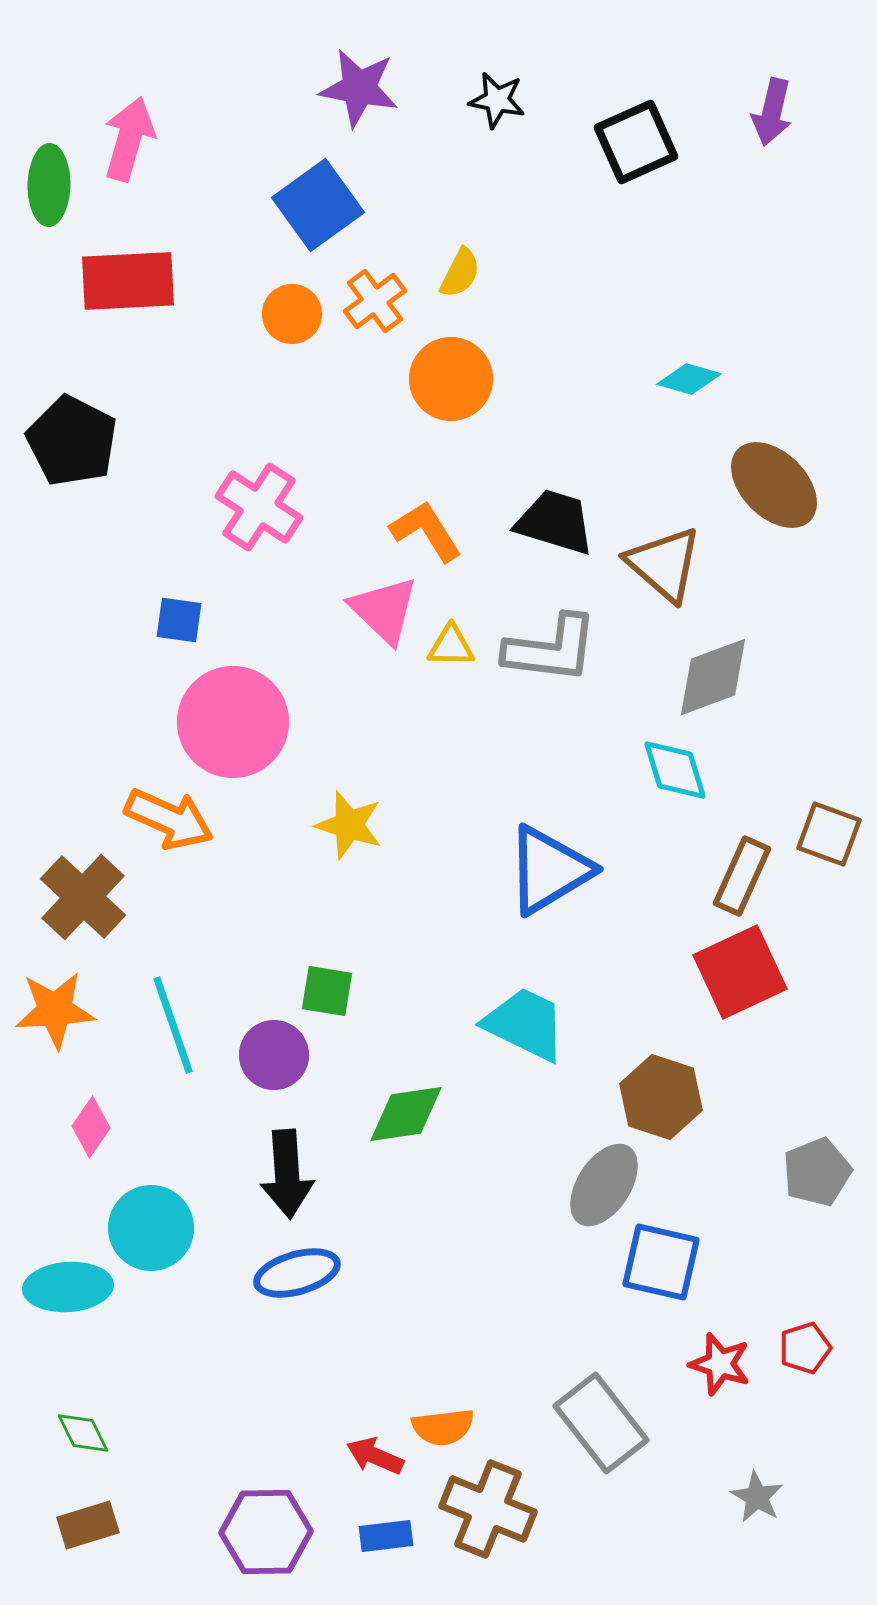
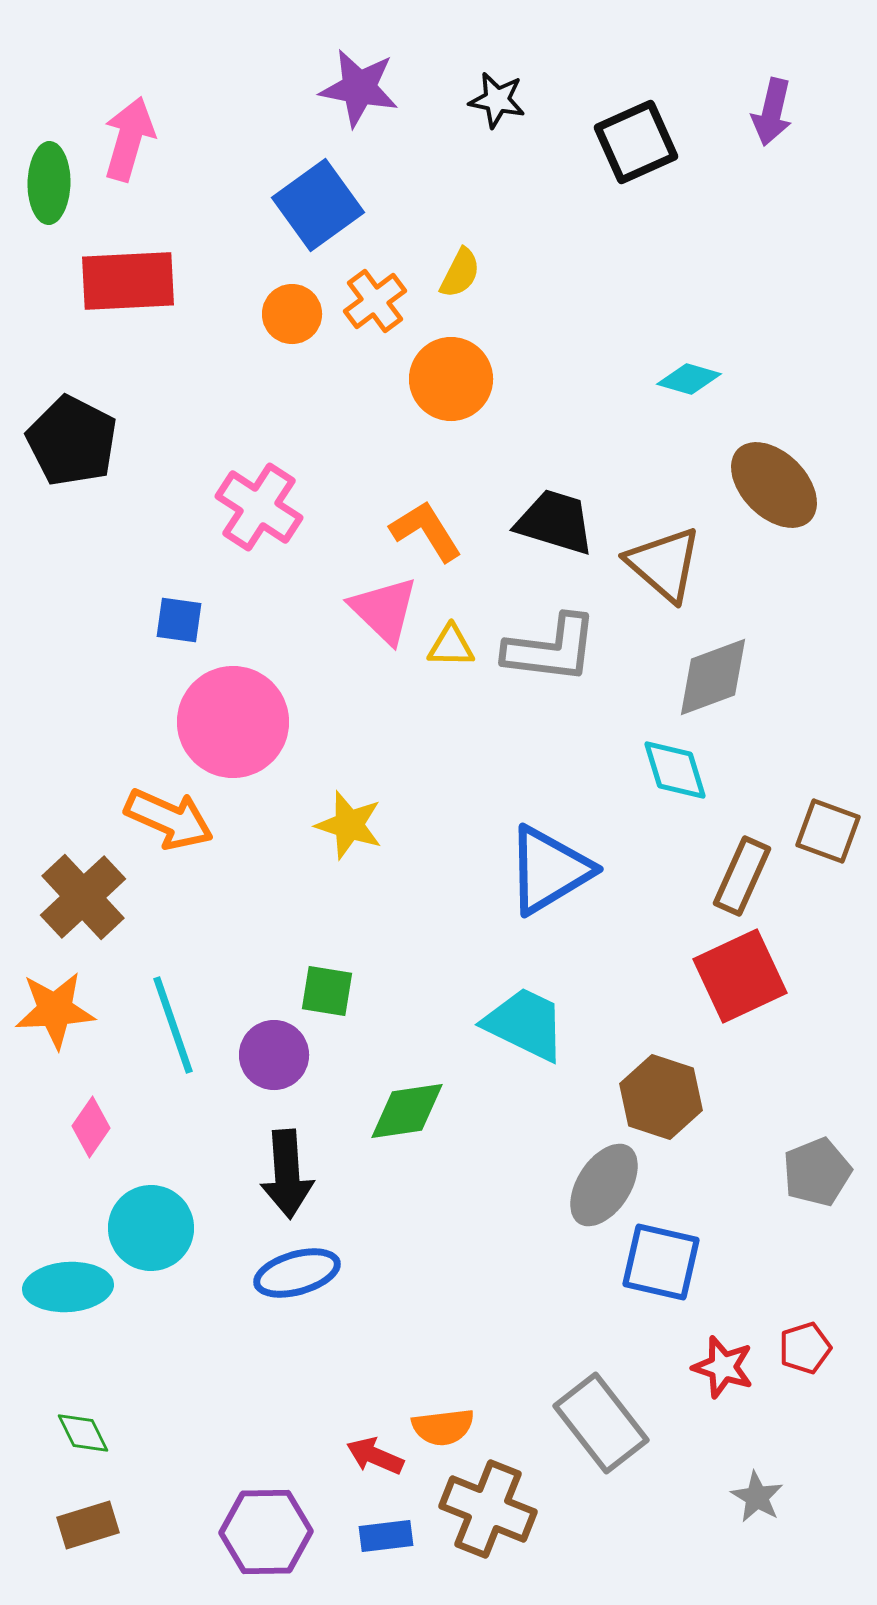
green ellipse at (49, 185): moved 2 px up
brown square at (829, 834): moved 1 px left, 3 px up
brown cross at (83, 897): rotated 4 degrees clockwise
red square at (740, 972): moved 4 px down
green diamond at (406, 1114): moved 1 px right, 3 px up
red star at (720, 1364): moved 3 px right, 3 px down
